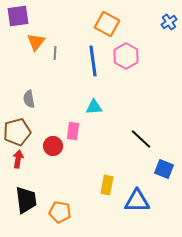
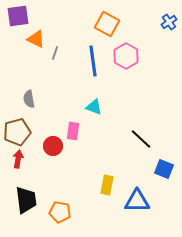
orange triangle: moved 3 px up; rotated 42 degrees counterclockwise
gray line: rotated 16 degrees clockwise
cyan triangle: rotated 24 degrees clockwise
